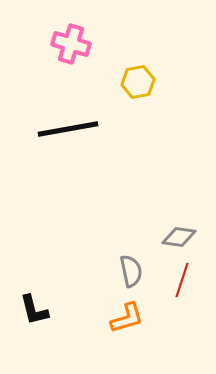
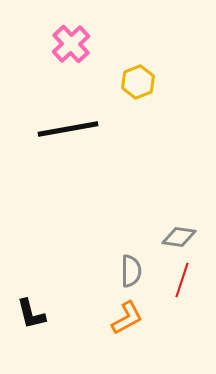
pink cross: rotated 30 degrees clockwise
yellow hexagon: rotated 12 degrees counterclockwise
gray semicircle: rotated 12 degrees clockwise
black L-shape: moved 3 px left, 4 px down
orange L-shape: rotated 12 degrees counterclockwise
